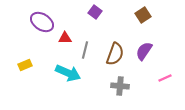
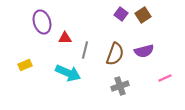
purple square: moved 26 px right, 2 px down
purple ellipse: rotated 40 degrees clockwise
purple semicircle: rotated 138 degrees counterclockwise
gray cross: rotated 24 degrees counterclockwise
